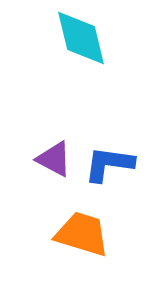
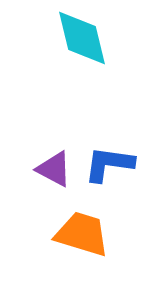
cyan diamond: moved 1 px right
purple triangle: moved 10 px down
